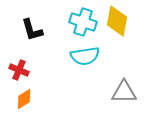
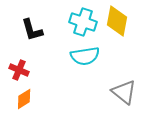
gray triangle: rotated 40 degrees clockwise
